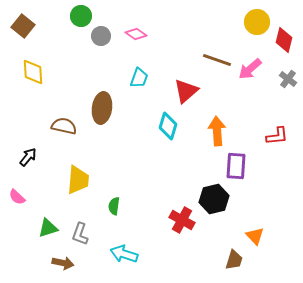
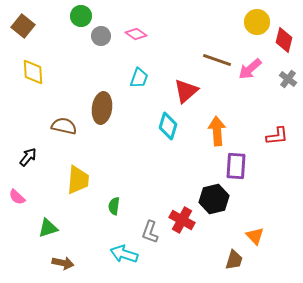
gray L-shape: moved 70 px right, 2 px up
